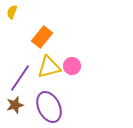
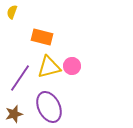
orange rectangle: rotated 65 degrees clockwise
brown star: moved 1 px left, 9 px down
